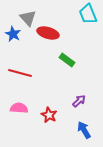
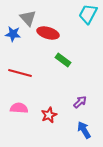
cyan trapezoid: rotated 50 degrees clockwise
blue star: rotated 21 degrees counterclockwise
green rectangle: moved 4 px left
purple arrow: moved 1 px right, 1 px down
red star: rotated 21 degrees clockwise
